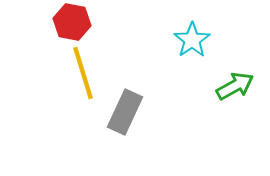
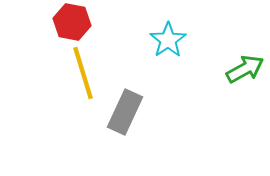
cyan star: moved 24 px left
green arrow: moved 10 px right, 17 px up
